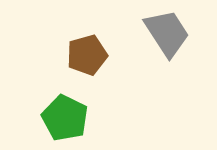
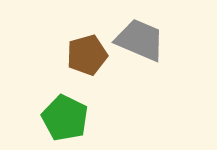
gray trapezoid: moved 27 px left, 7 px down; rotated 34 degrees counterclockwise
